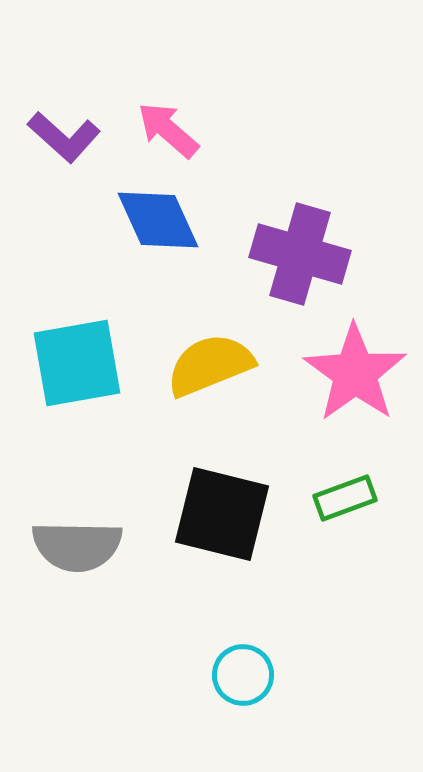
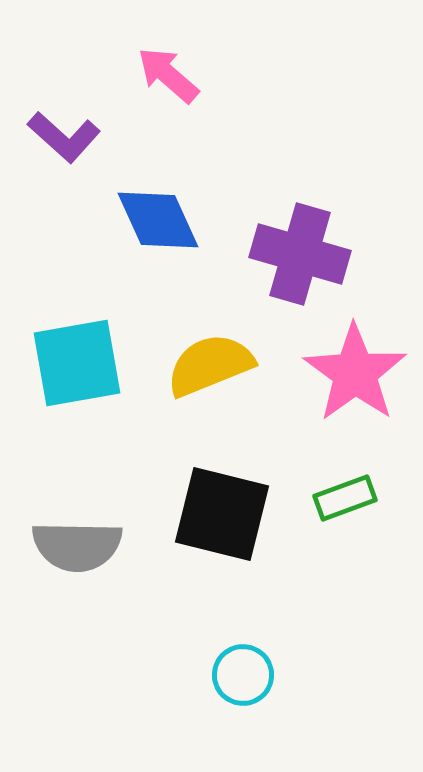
pink arrow: moved 55 px up
